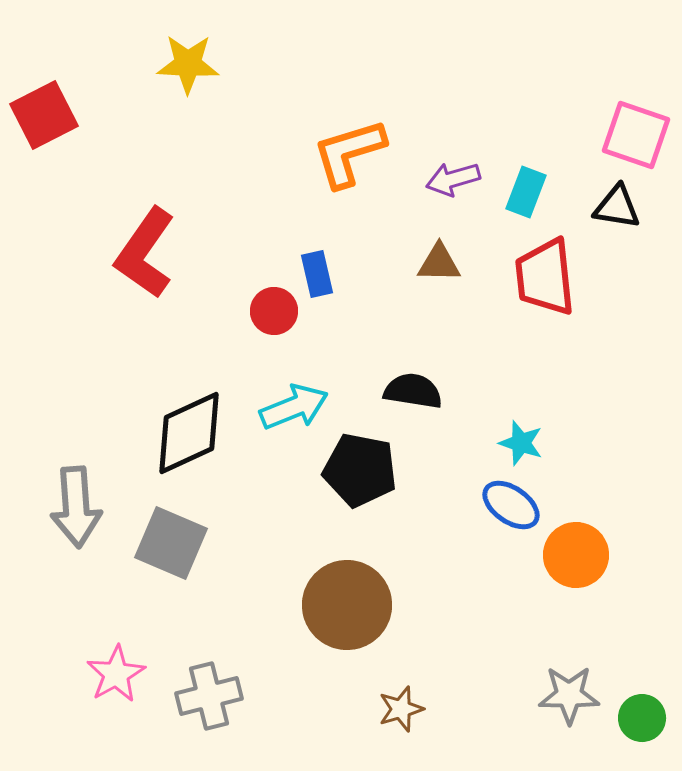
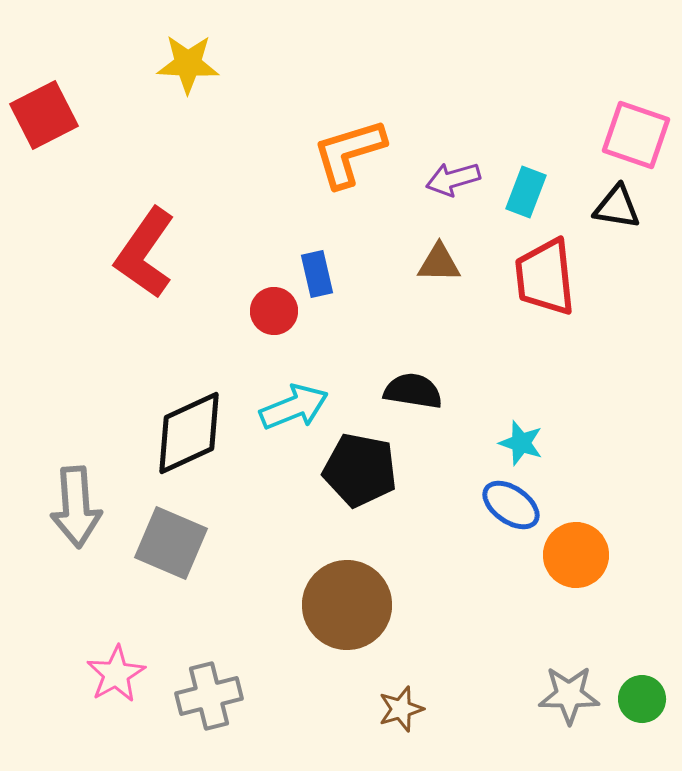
green circle: moved 19 px up
